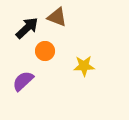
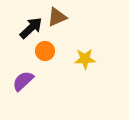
brown triangle: rotated 45 degrees counterclockwise
black arrow: moved 4 px right
yellow star: moved 1 px right, 7 px up
